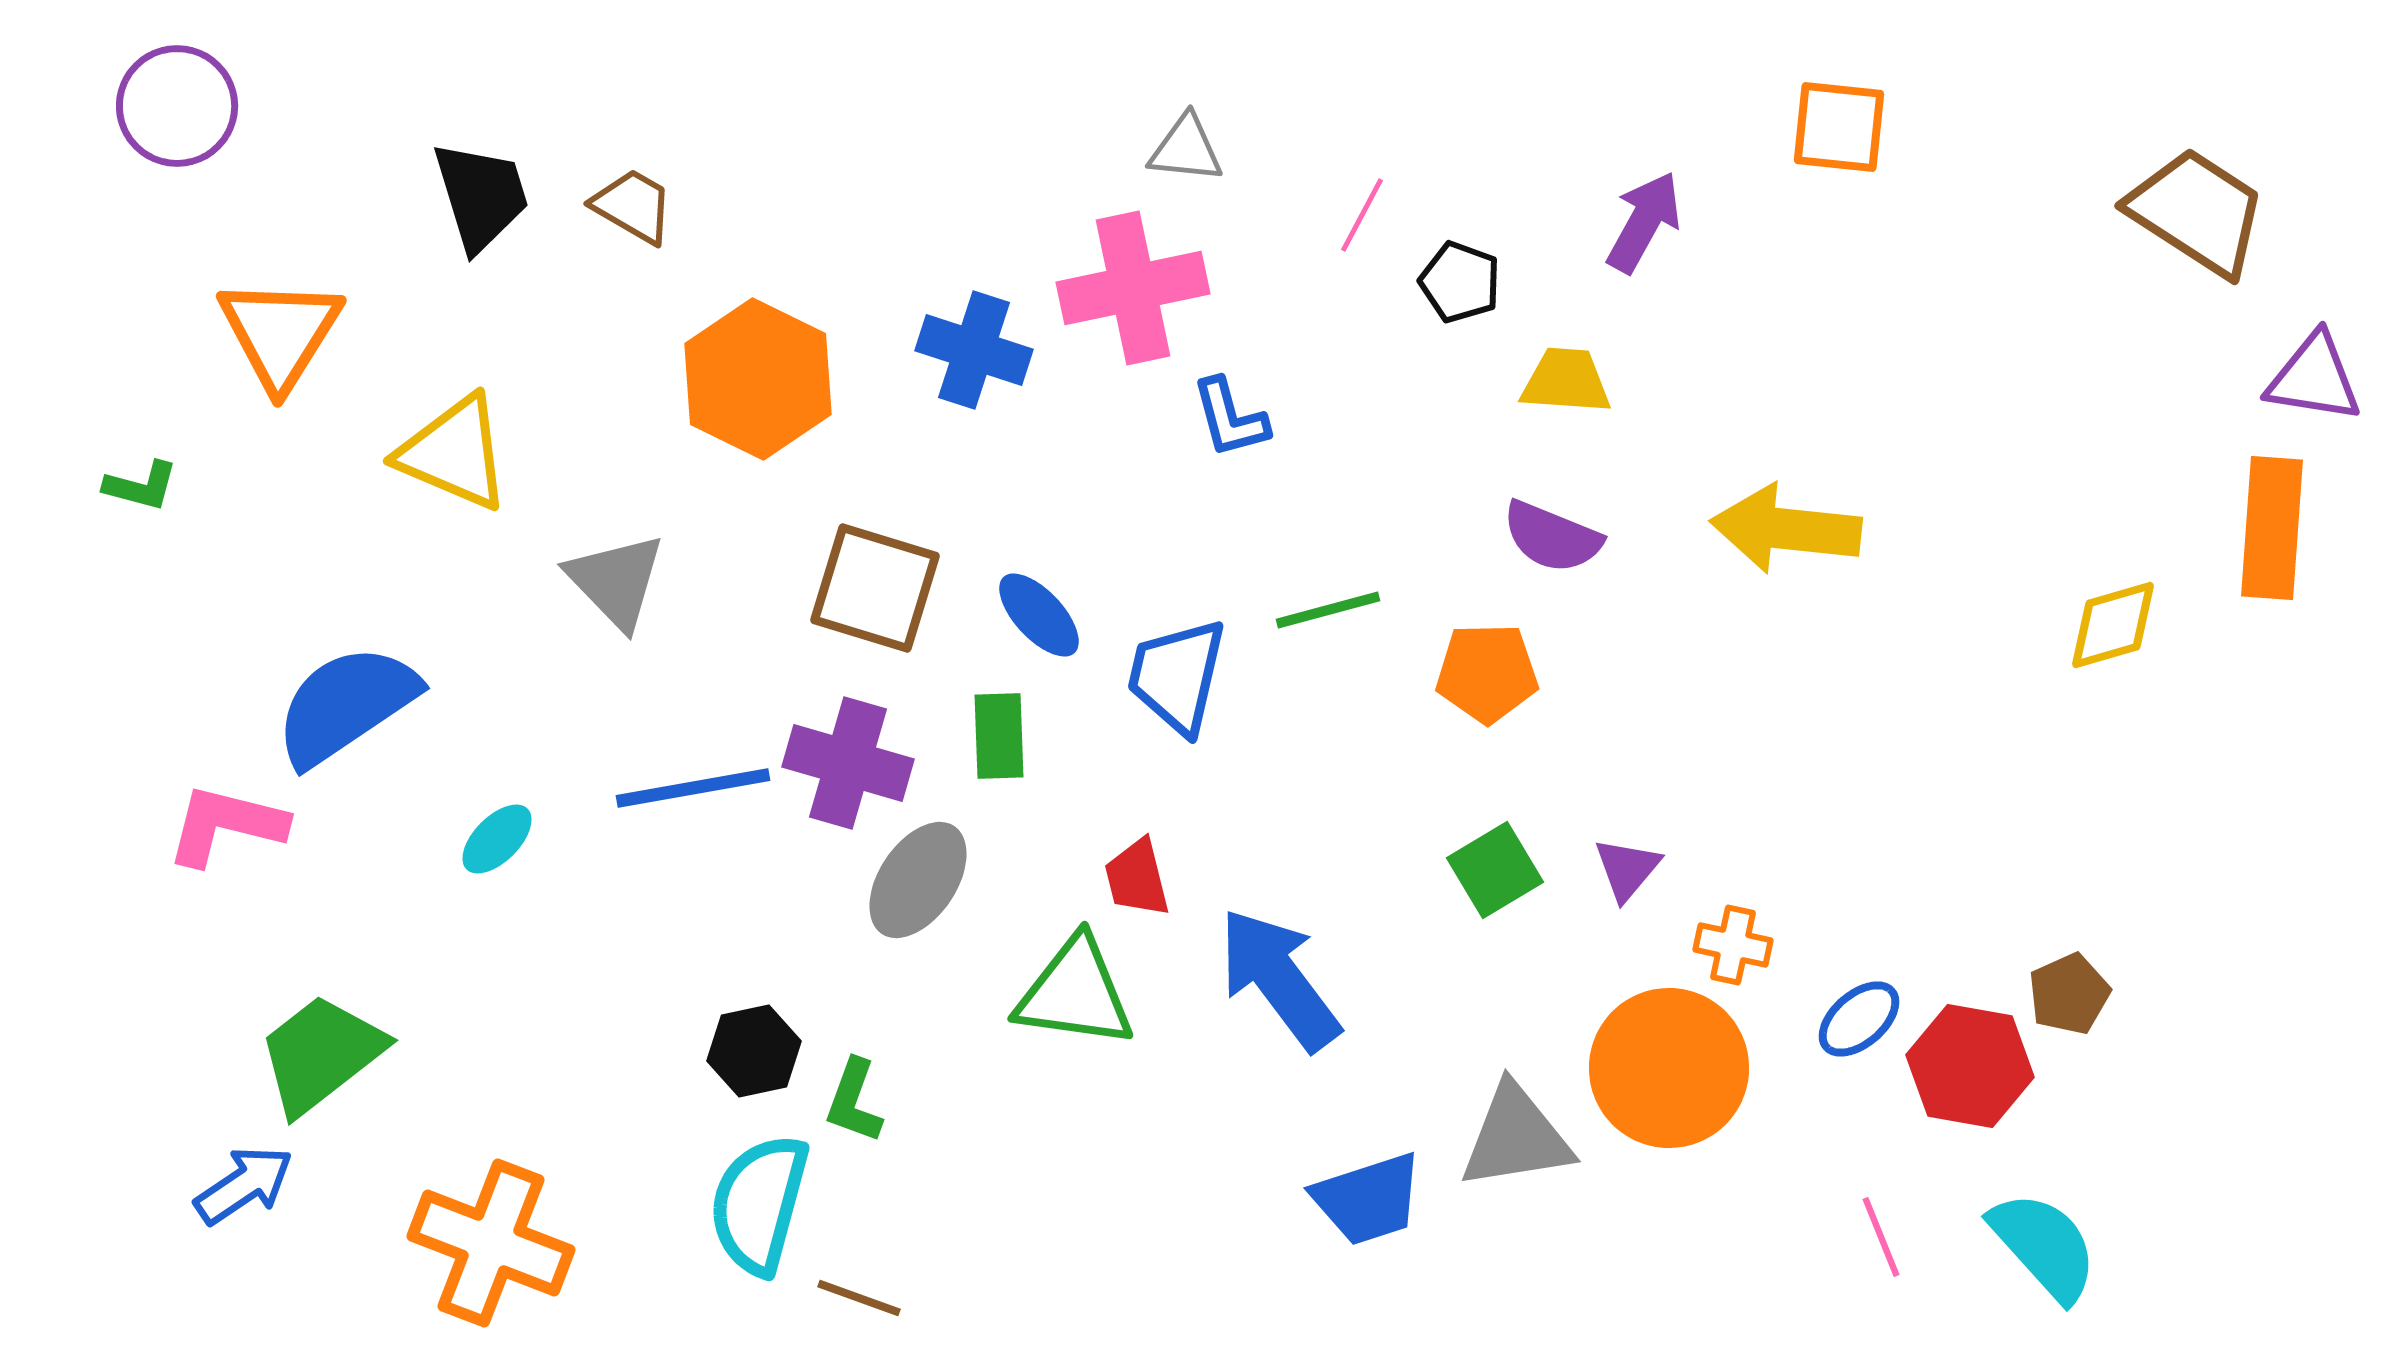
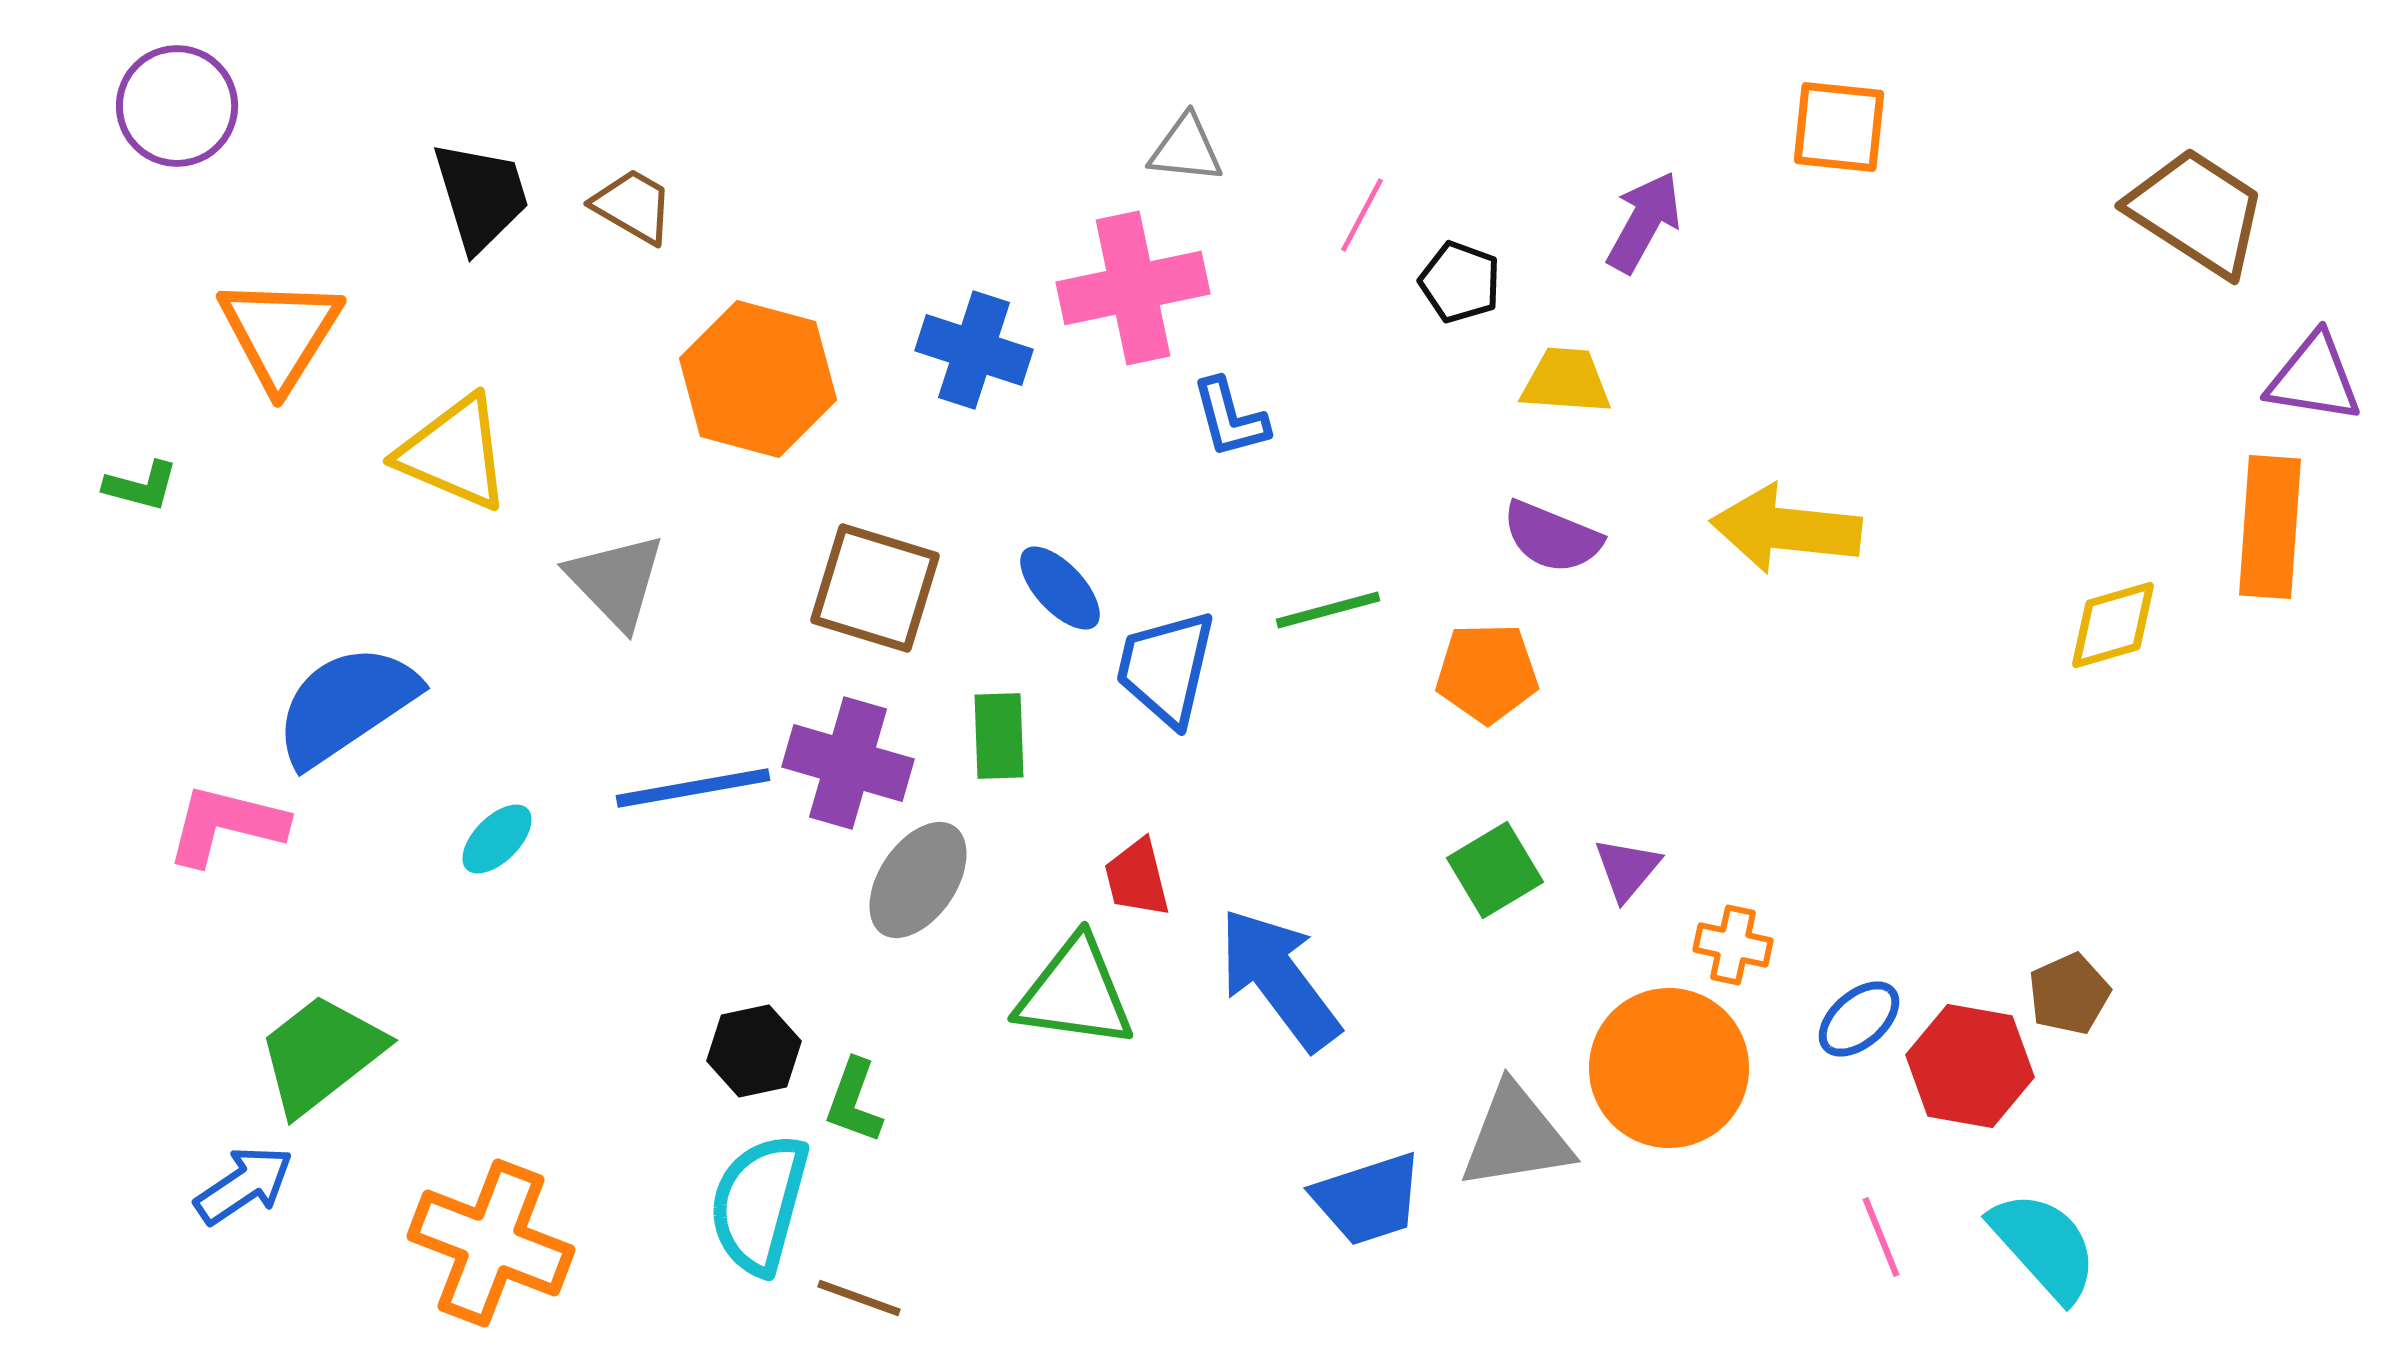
orange hexagon at (758, 379): rotated 11 degrees counterclockwise
orange rectangle at (2272, 528): moved 2 px left, 1 px up
blue ellipse at (1039, 615): moved 21 px right, 27 px up
blue trapezoid at (1177, 676): moved 11 px left, 8 px up
